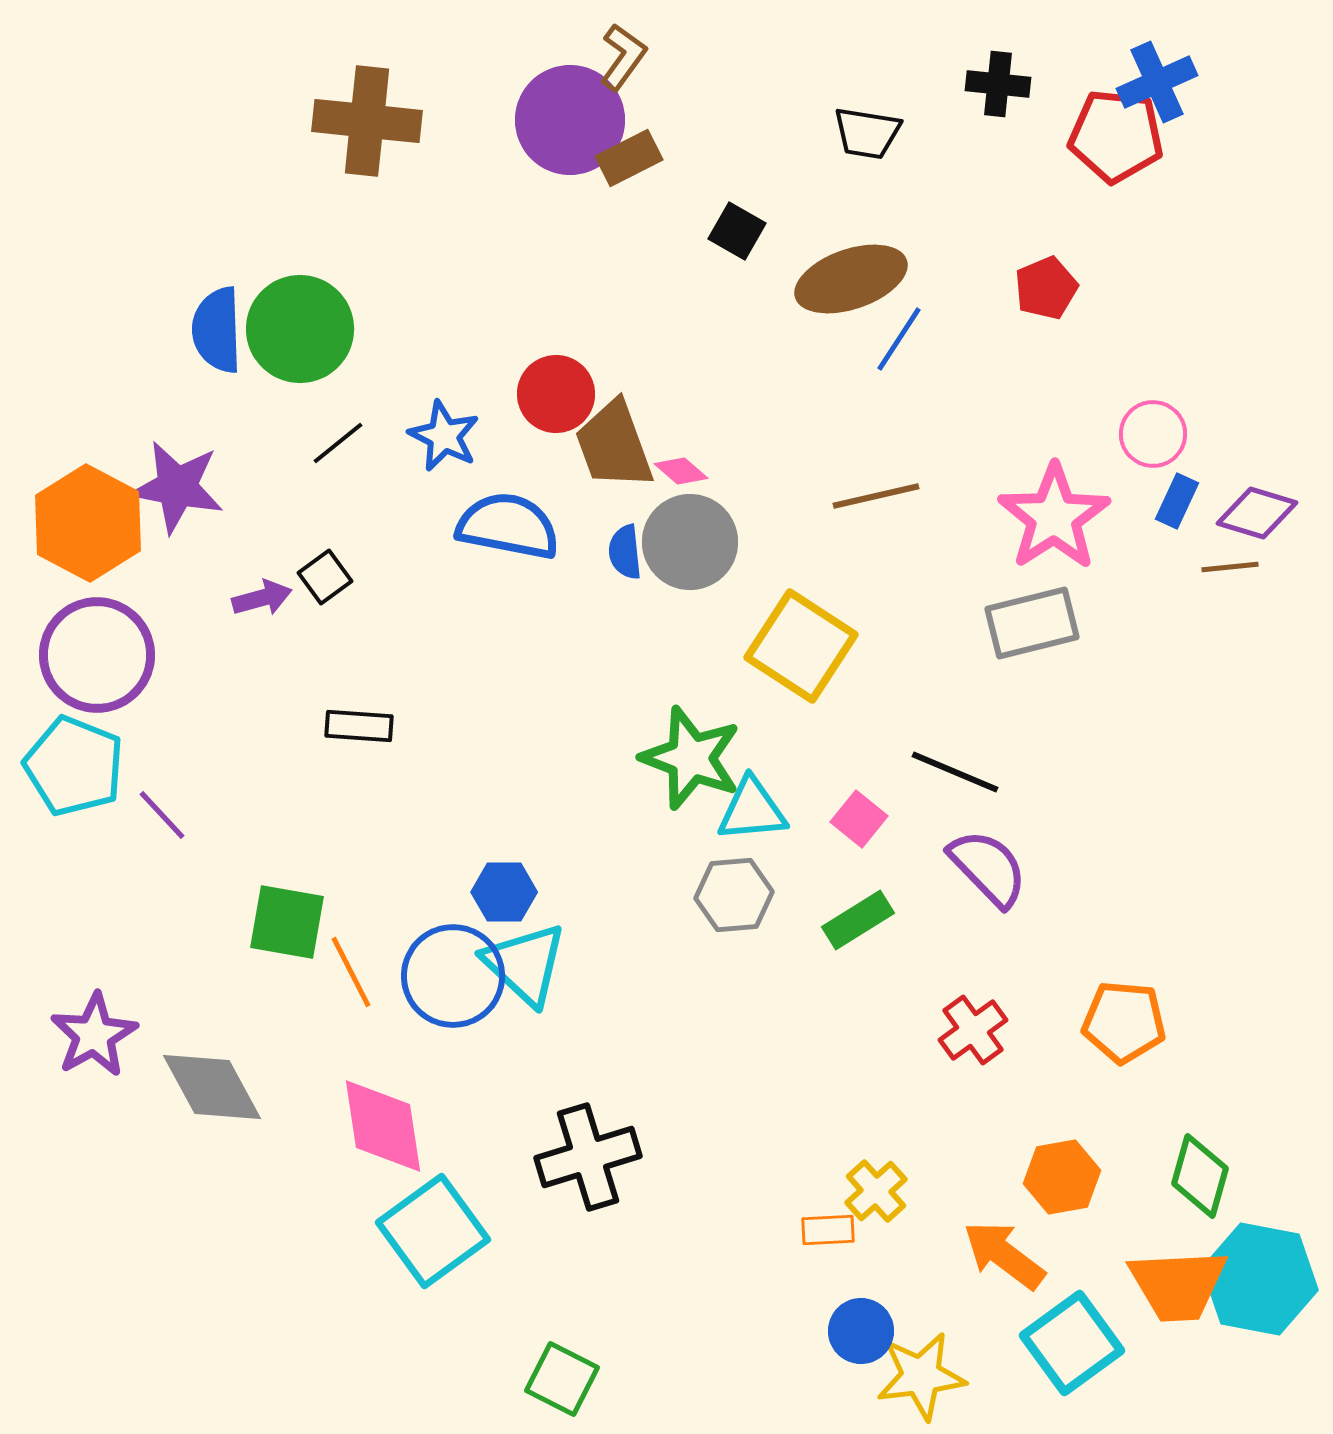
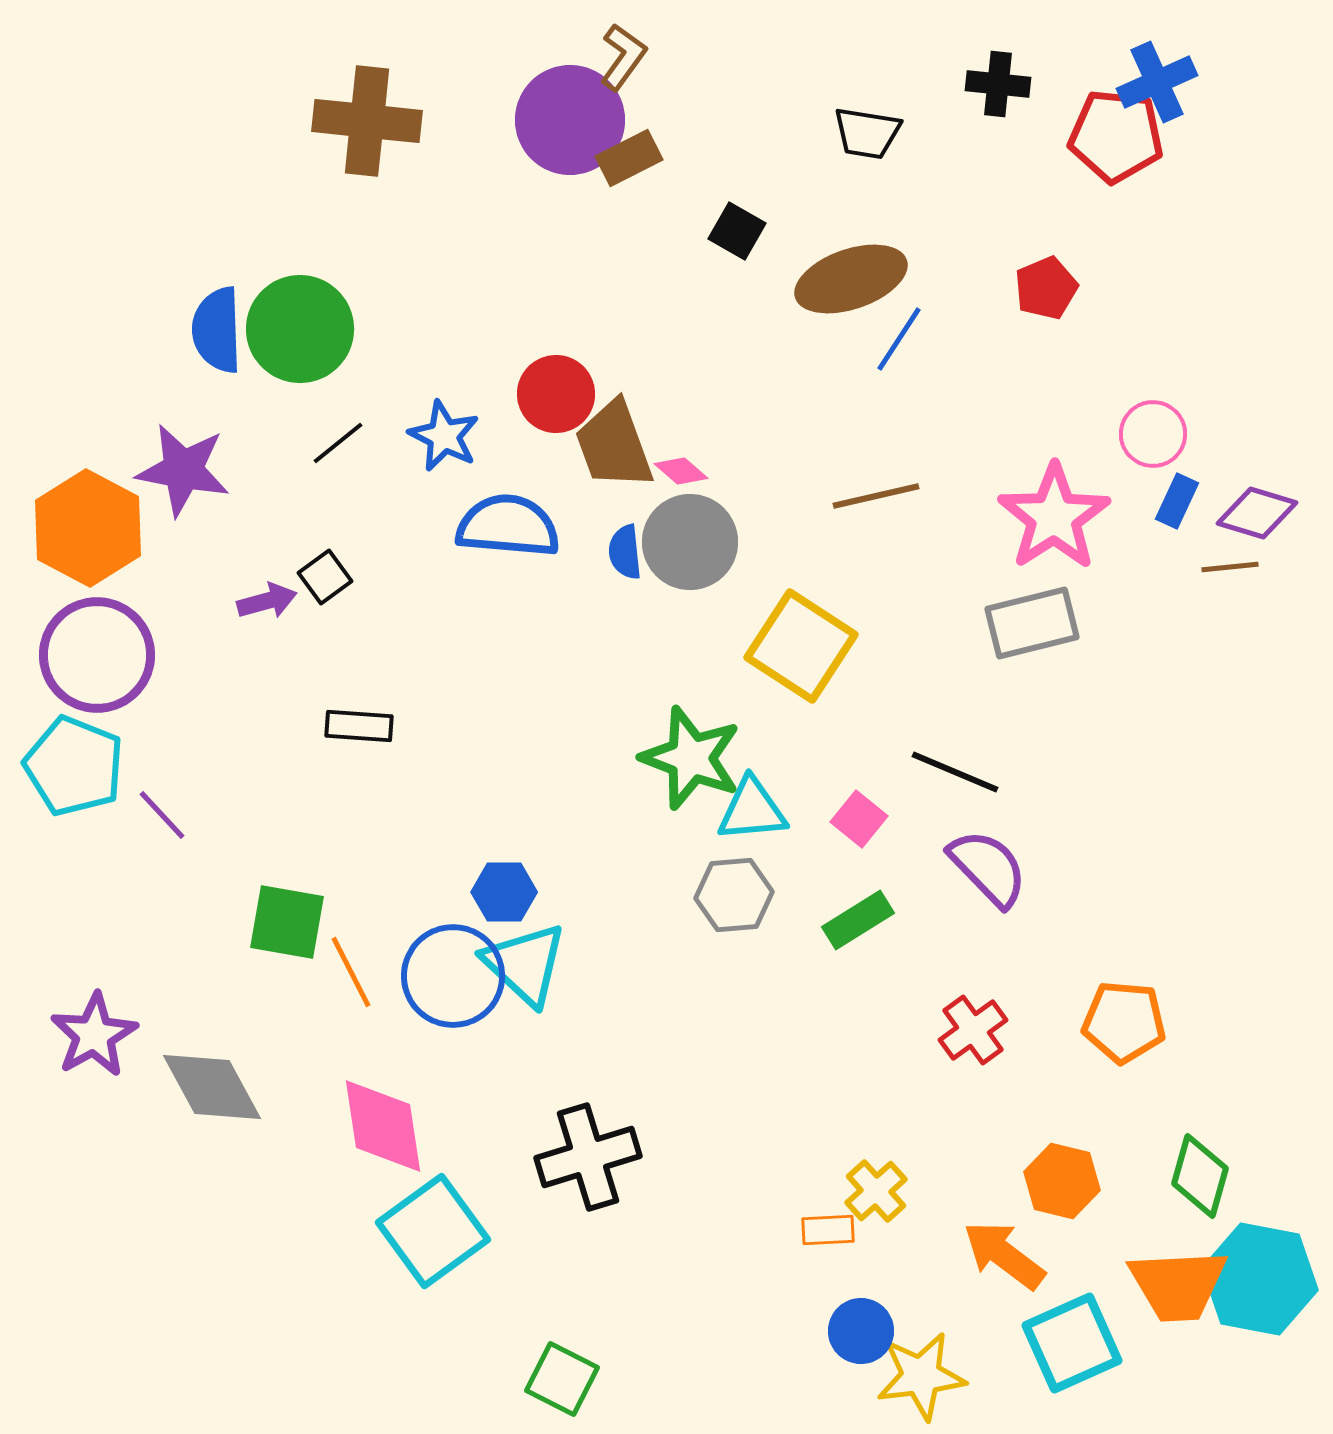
purple star at (177, 487): moved 6 px right, 17 px up
orange hexagon at (88, 523): moved 5 px down
blue semicircle at (508, 526): rotated 6 degrees counterclockwise
purple arrow at (262, 598): moved 5 px right, 3 px down
orange hexagon at (1062, 1177): moved 4 px down; rotated 24 degrees clockwise
cyan square at (1072, 1343): rotated 12 degrees clockwise
